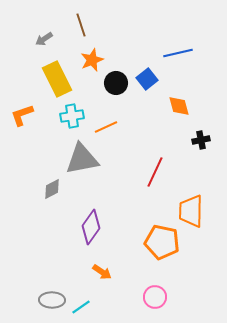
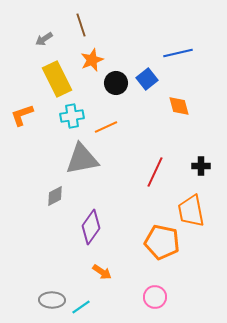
black cross: moved 26 px down; rotated 12 degrees clockwise
gray diamond: moved 3 px right, 7 px down
orange trapezoid: rotated 12 degrees counterclockwise
